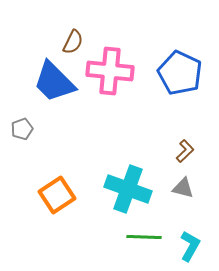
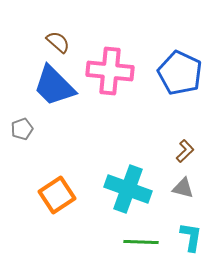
brown semicircle: moved 15 px left; rotated 75 degrees counterclockwise
blue trapezoid: moved 4 px down
green line: moved 3 px left, 5 px down
cyan L-shape: moved 1 px right, 9 px up; rotated 20 degrees counterclockwise
